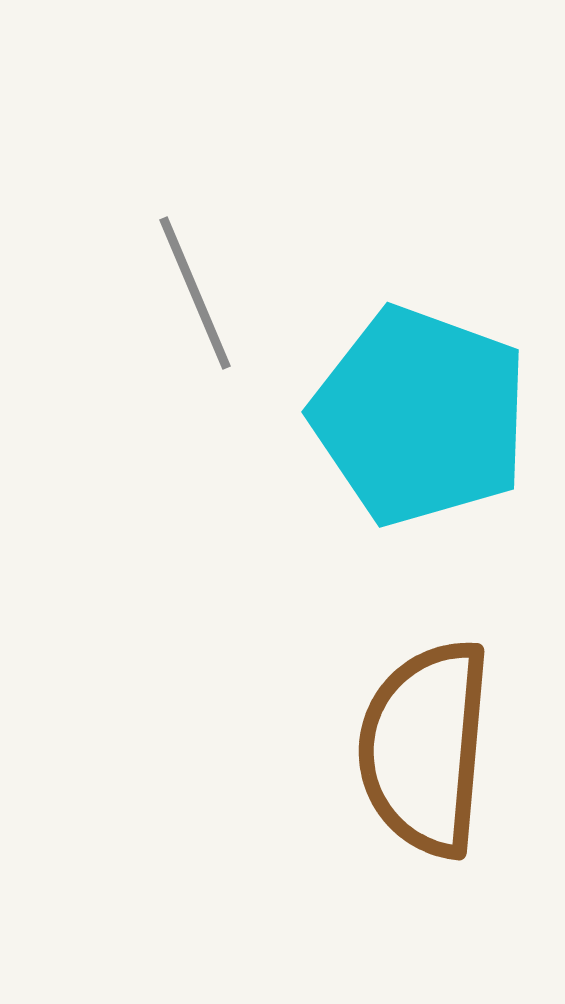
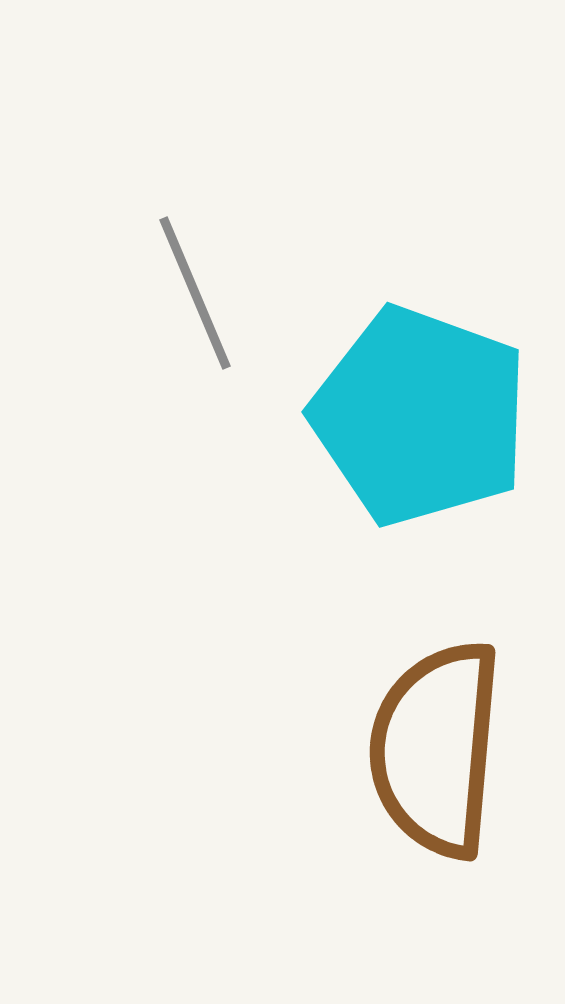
brown semicircle: moved 11 px right, 1 px down
